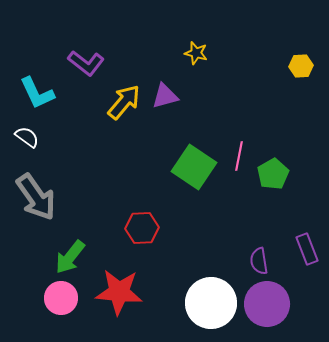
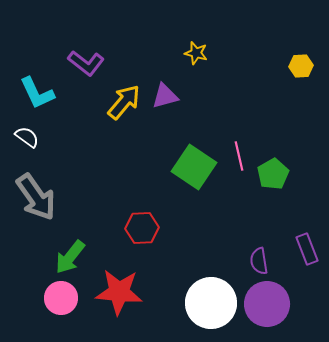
pink line: rotated 24 degrees counterclockwise
